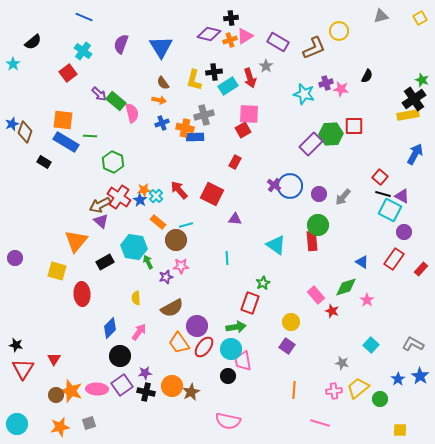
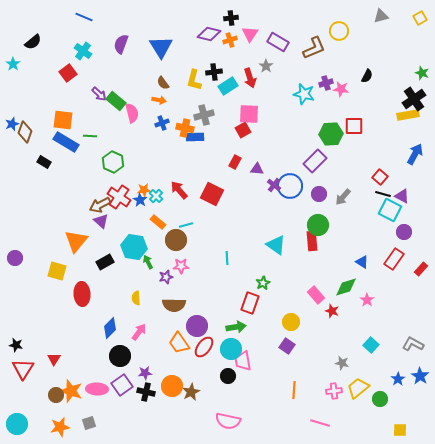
pink triangle at (245, 36): moved 5 px right, 2 px up; rotated 24 degrees counterclockwise
green star at (422, 80): moved 7 px up
purple rectangle at (311, 144): moved 4 px right, 17 px down
purple triangle at (235, 219): moved 22 px right, 50 px up
brown semicircle at (172, 308): moved 2 px right, 3 px up; rotated 30 degrees clockwise
